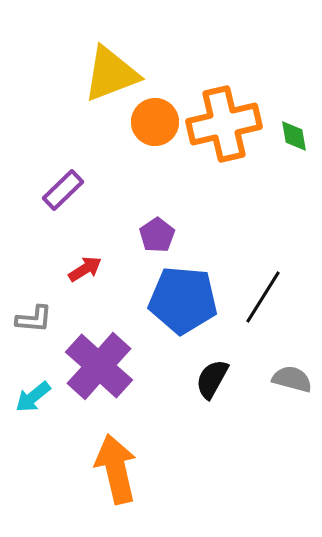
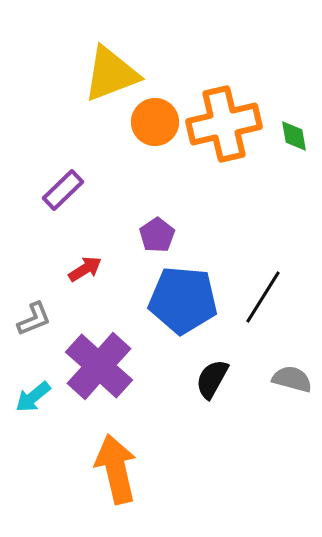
gray L-shape: rotated 27 degrees counterclockwise
